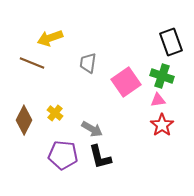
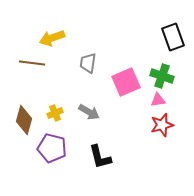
yellow arrow: moved 2 px right
black rectangle: moved 2 px right, 5 px up
brown line: rotated 15 degrees counterclockwise
pink square: rotated 12 degrees clockwise
yellow cross: rotated 28 degrees clockwise
brown diamond: rotated 12 degrees counterclockwise
red star: rotated 20 degrees clockwise
gray arrow: moved 3 px left, 17 px up
purple pentagon: moved 11 px left, 7 px up; rotated 8 degrees clockwise
